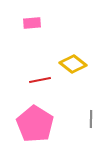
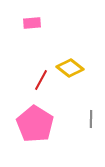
yellow diamond: moved 3 px left, 4 px down
red line: moved 1 px right; rotated 50 degrees counterclockwise
